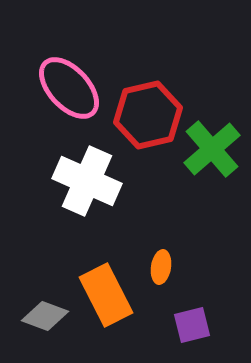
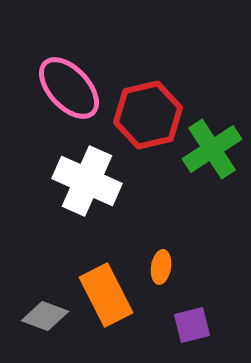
green cross: rotated 8 degrees clockwise
